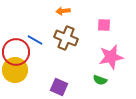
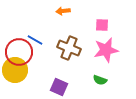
pink square: moved 2 px left
brown cross: moved 3 px right, 10 px down
red circle: moved 3 px right
pink star: moved 5 px left, 7 px up
